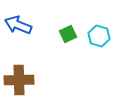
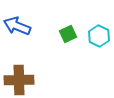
blue arrow: moved 1 px left, 1 px down
cyan hexagon: rotated 10 degrees clockwise
